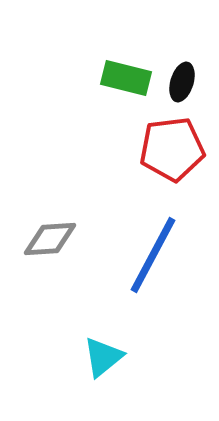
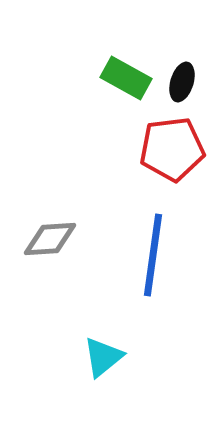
green rectangle: rotated 15 degrees clockwise
blue line: rotated 20 degrees counterclockwise
